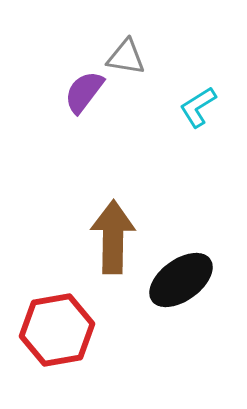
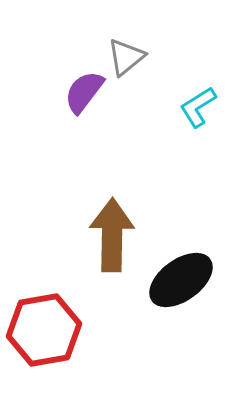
gray triangle: rotated 48 degrees counterclockwise
brown arrow: moved 1 px left, 2 px up
red hexagon: moved 13 px left
